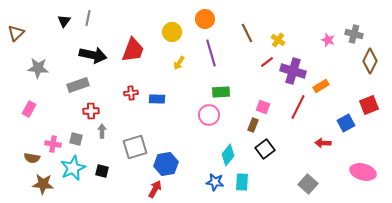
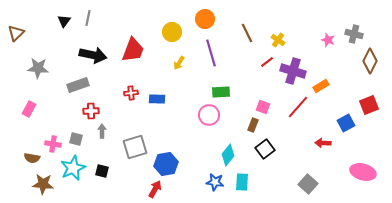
red line at (298, 107): rotated 15 degrees clockwise
